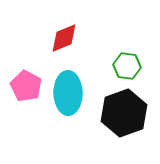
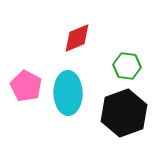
red diamond: moved 13 px right
